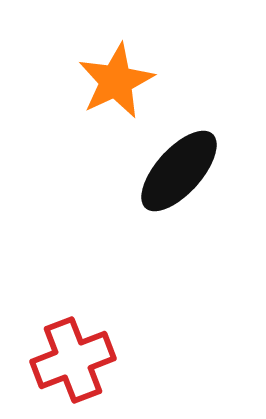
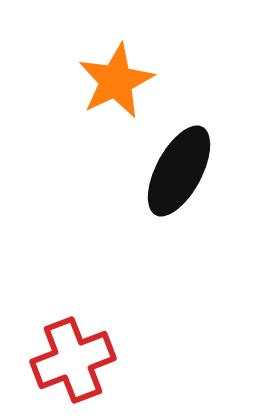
black ellipse: rotated 14 degrees counterclockwise
